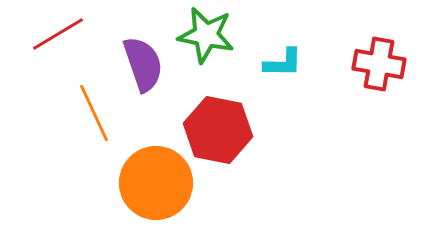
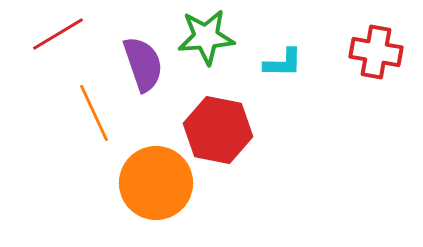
green star: moved 2 px down; rotated 16 degrees counterclockwise
red cross: moved 3 px left, 12 px up
